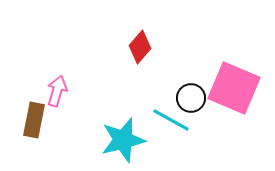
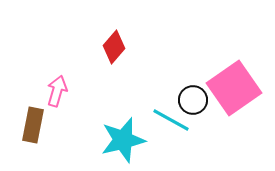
red diamond: moved 26 px left
pink square: rotated 32 degrees clockwise
black circle: moved 2 px right, 2 px down
brown rectangle: moved 1 px left, 5 px down
